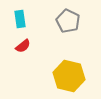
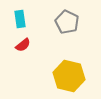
gray pentagon: moved 1 px left, 1 px down
red semicircle: moved 1 px up
